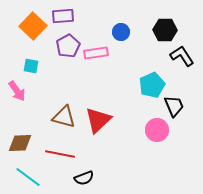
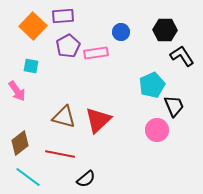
brown diamond: rotated 35 degrees counterclockwise
black semicircle: moved 2 px right, 1 px down; rotated 18 degrees counterclockwise
